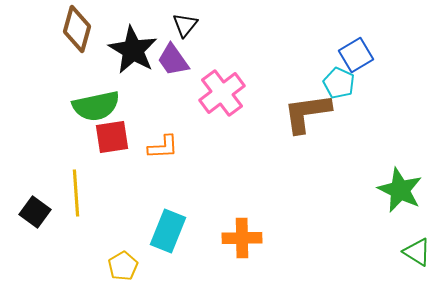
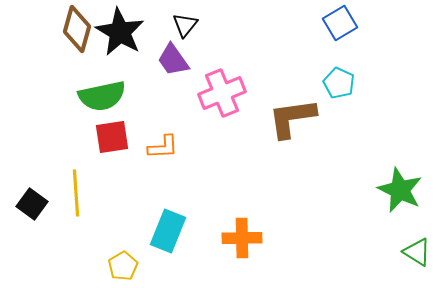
black star: moved 13 px left, 18 px up
blue square: moved 16 px left, 32 px up
pink cross: rotated 15 degrees clockwise
green semicircle: moved 6 px right, 10 px up
brown L-shape: moved 15 px left, 5 px down
black square: moved 3 px left, 8 px up
